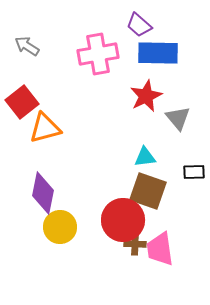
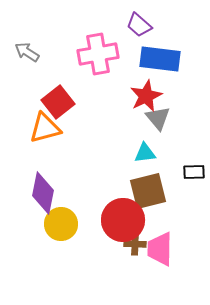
gray arrow: moved 6 px down
blue rectangle: moved 2 px right, 6 px down; rotated 6 degrees clockwise
red square: moved 36 px right
gray triangle: moved 20 px left
cyan triangle: moved 4 px up
brown square: rotated 33 degrees counterclockwise
yellow circle: moved 1 px right, 3 px up
pink trapezoid: rotated 9 degrees clockwise
